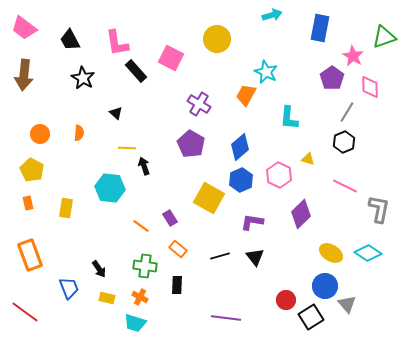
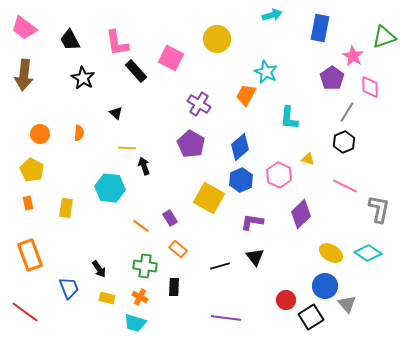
black line at (220, 256): moved 10 px down
black rectangle at (177, 285): moved 3 px left, 2 px down
